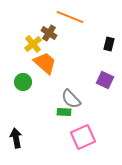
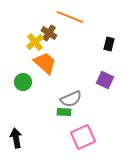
yellow cross: moved 2 px right, 2 px up
gray semicircle: rotated 70 degrees counterclockwise
